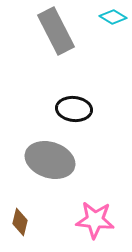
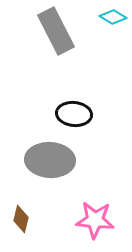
black ellipse: moved 5 px down
gray ellipse: rotated 15 degrees counterclockwise
brown diamond: moved 1 px right, 3 px up
